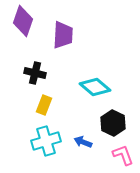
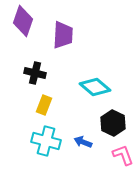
cyan cross: rotated 32 degrees clockwise
